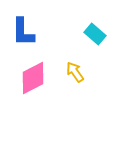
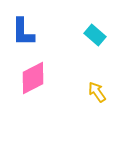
cyan rectangle: moved 1 px down
yellow arrow: moved 22 px right, 20 px down
